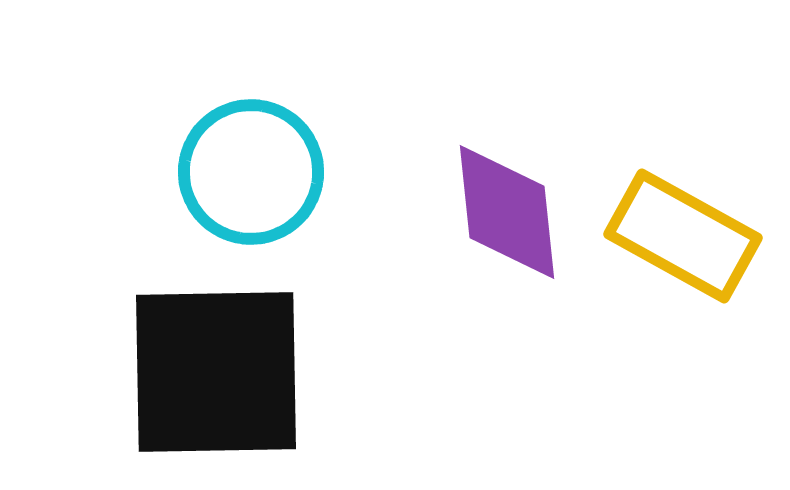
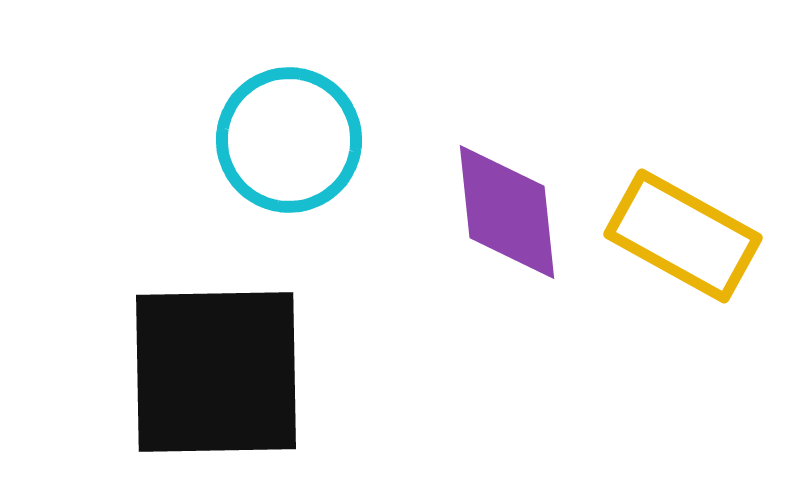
cyan circle: moved 38 px right, 32 px up
